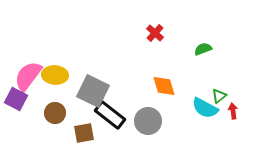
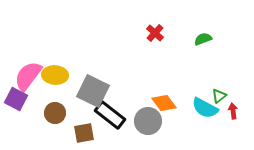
green semicircle: moved 10 px up
orange diamond: moved 17 px down; rotated 20 degrees counterclockwise
